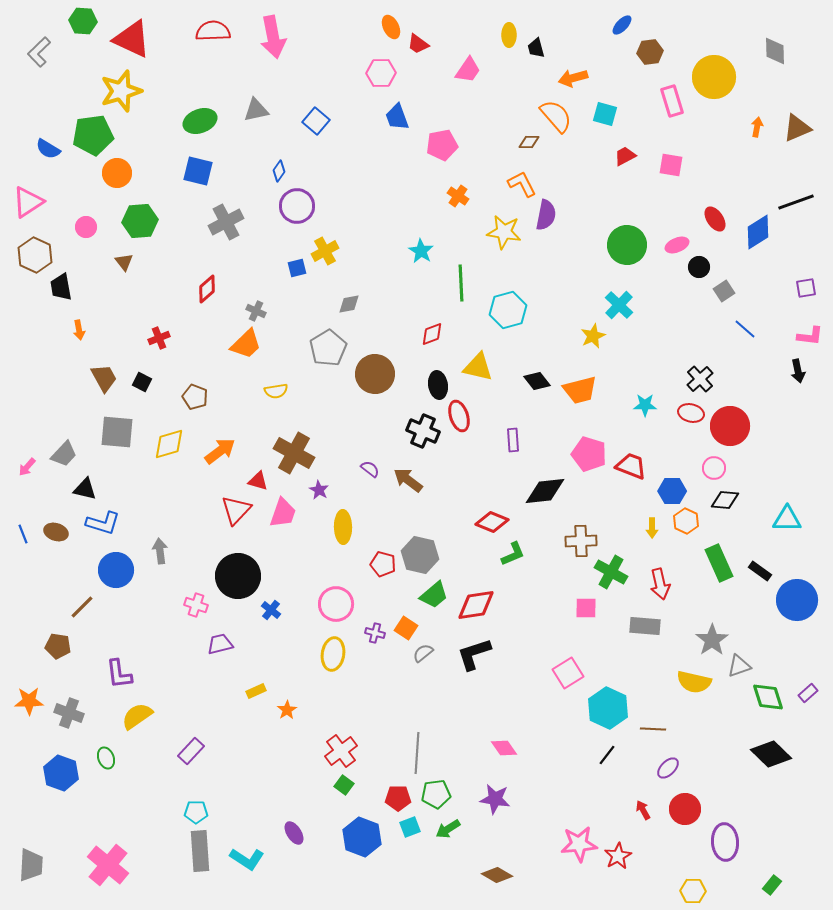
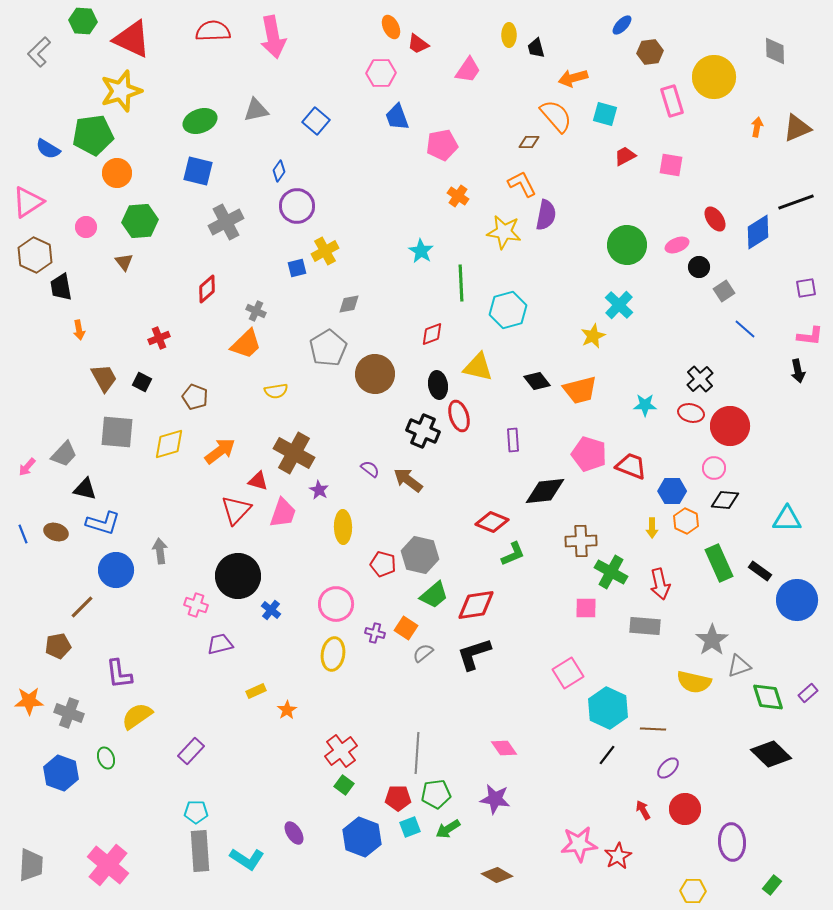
brown pentagon at (58, 646): rotated 20 degrees counterclockwise
purple ellipse at (725, 842): moved 7 px right
